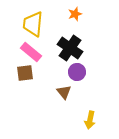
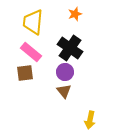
yellow trapezoid: moved 2 px up
purple circle: moved 12 px left
brown triangle: moved 1 px up
